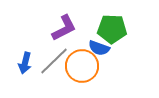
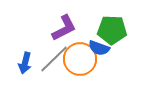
green pentagon: moved 1 px down
gray line: moved 2 px up
orange circle: moved 2 px left, 7 px up
